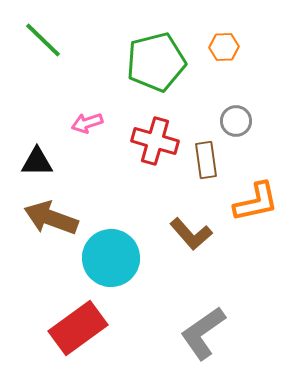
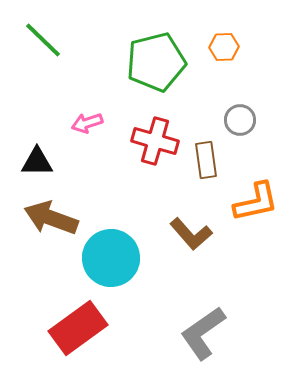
gray circle: moved 4 px right, 1 px up
